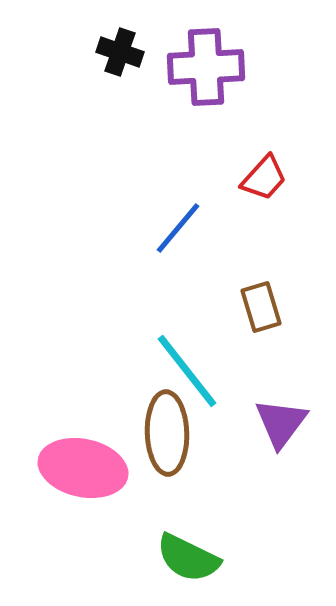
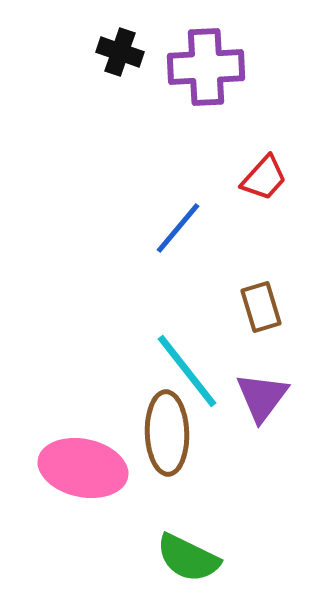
purple triangle: moved 19 px left, 26 px up
